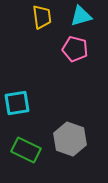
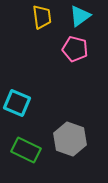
cyan triangle: moved 1 px left; rotated 20 degrees counterclockwise
cyan square: rotated 32 degrees clockwise
